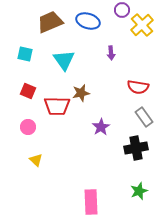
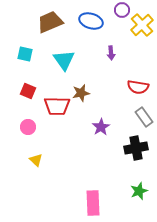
blue ellipse: moved 3 px right
pink rectangle: moved 2 px right, 1 px down
